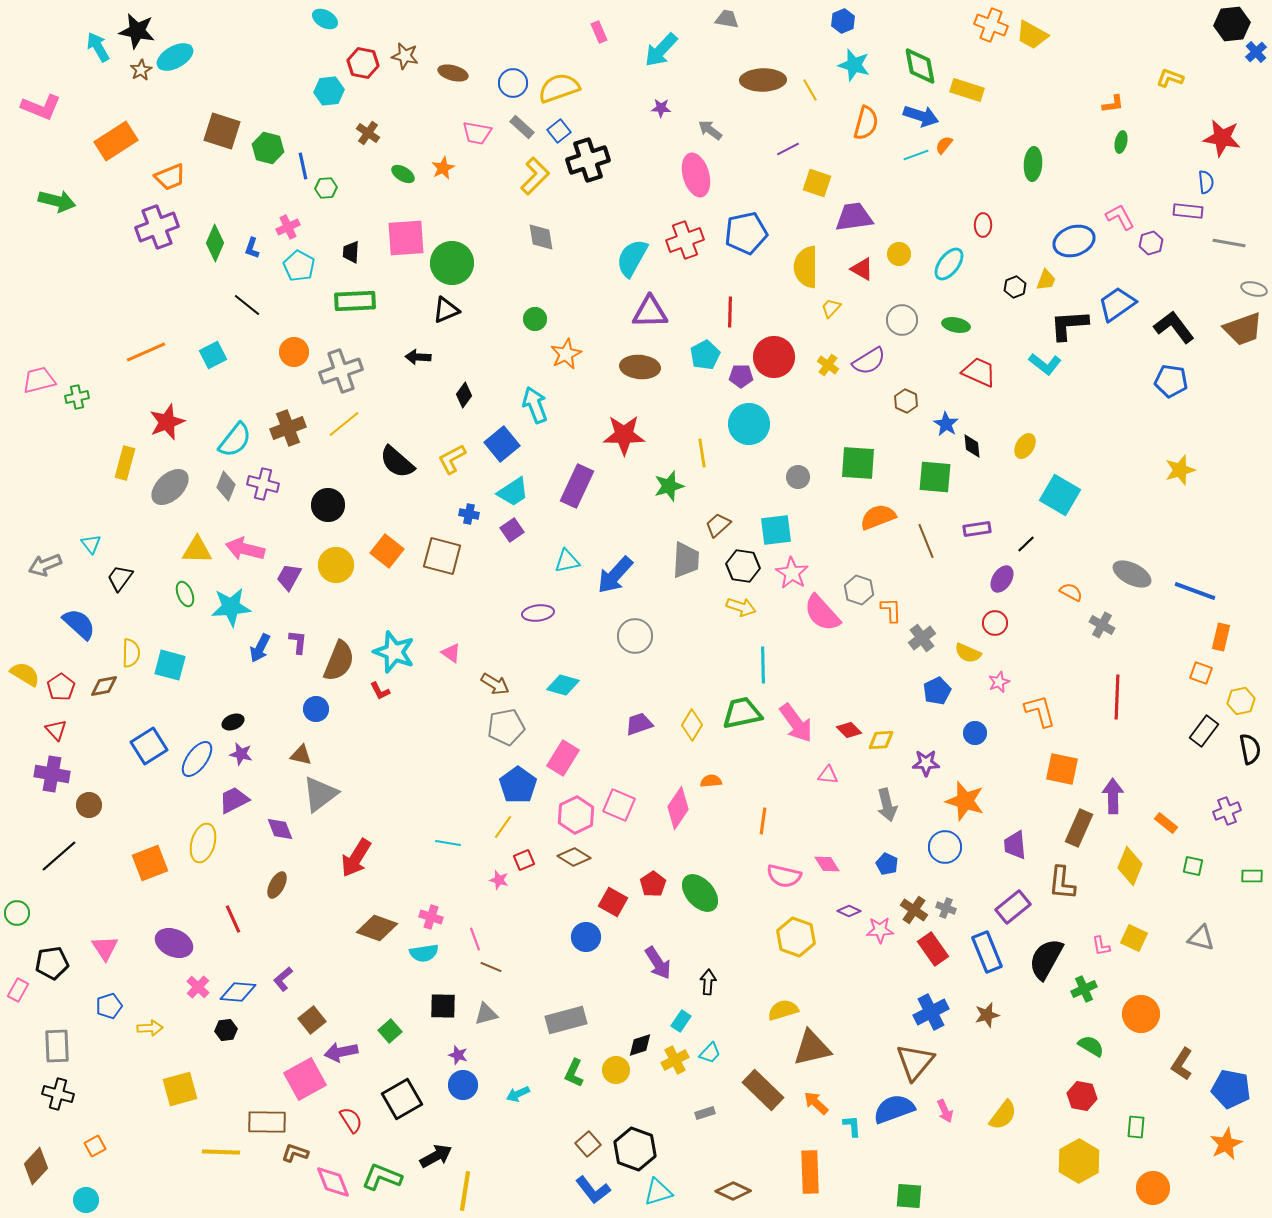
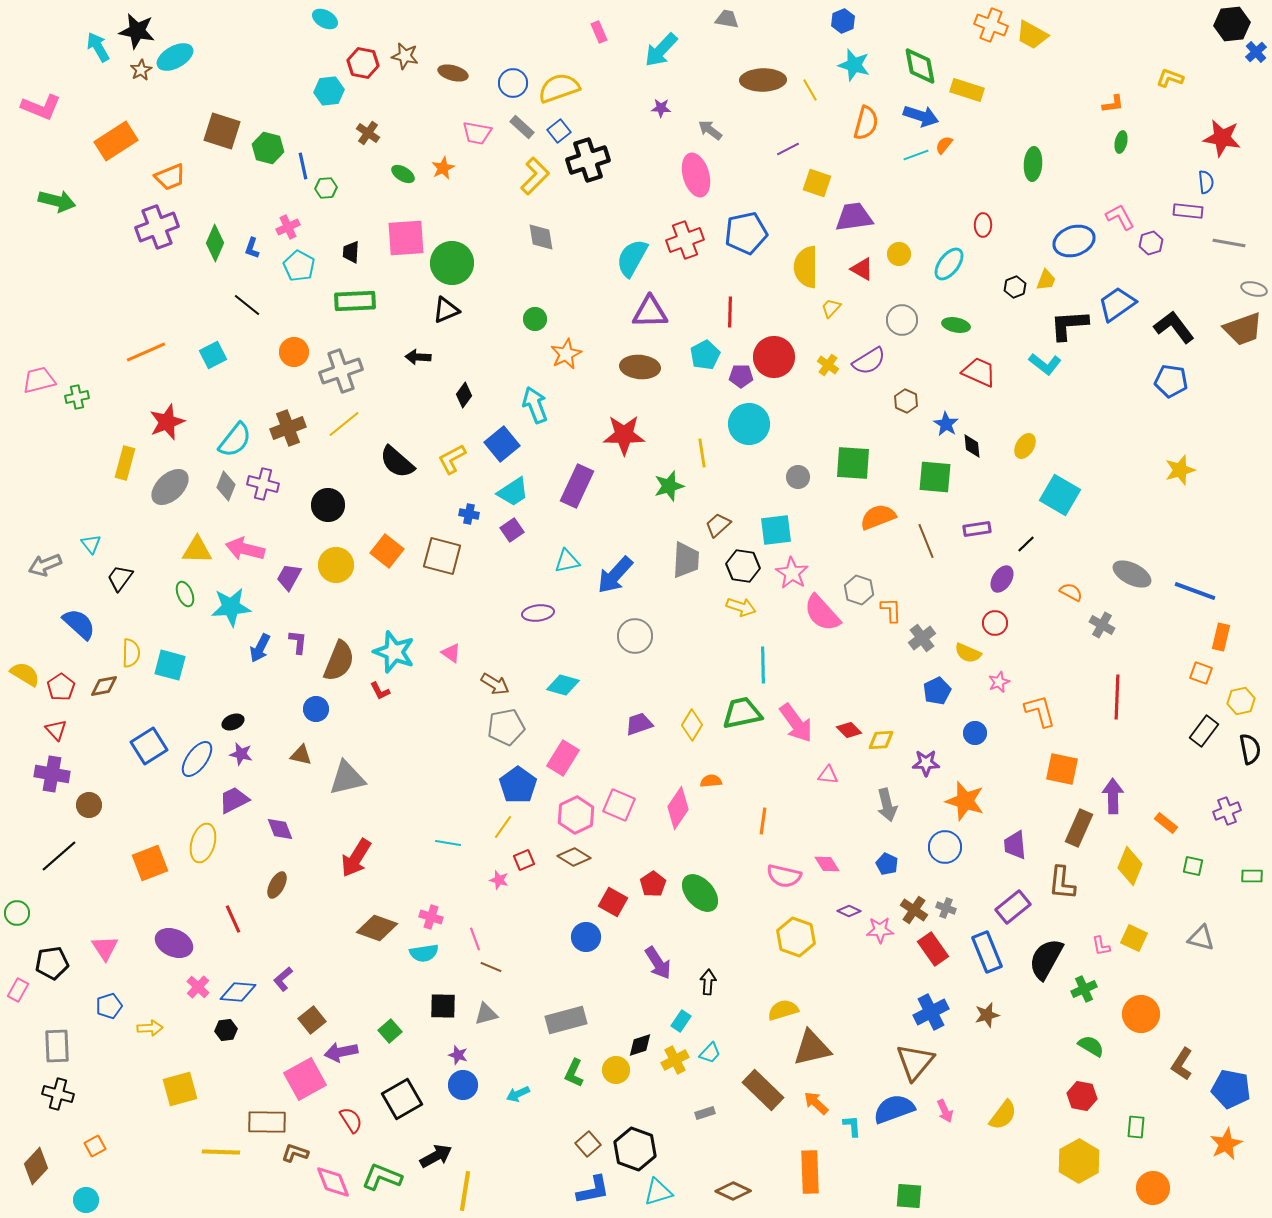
green square at (858, 463): moved 5 px left
gray triangle at (320, 794): moved 27 px right, 16 px up; rotated 24 degrees clockwise
blue L-shape at (593, 1190): rotated 63 degrees counterclockwise
